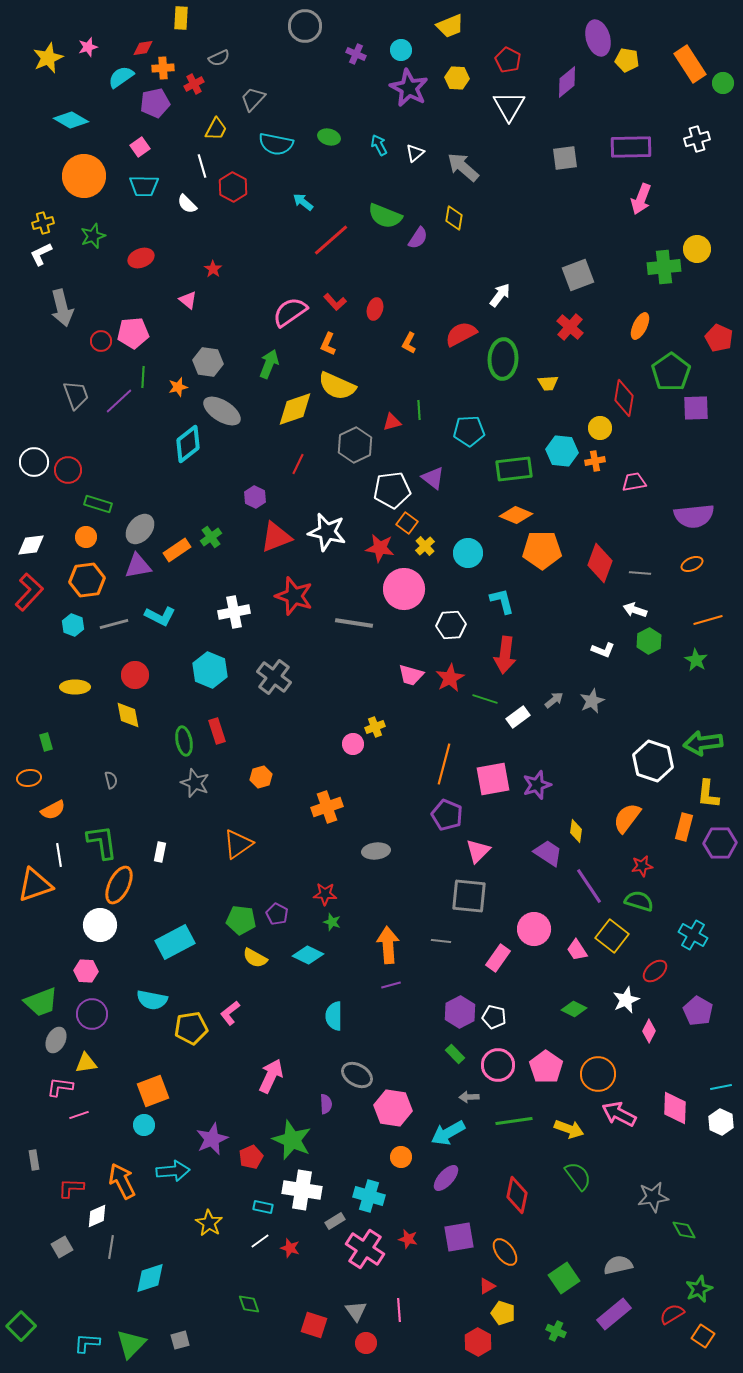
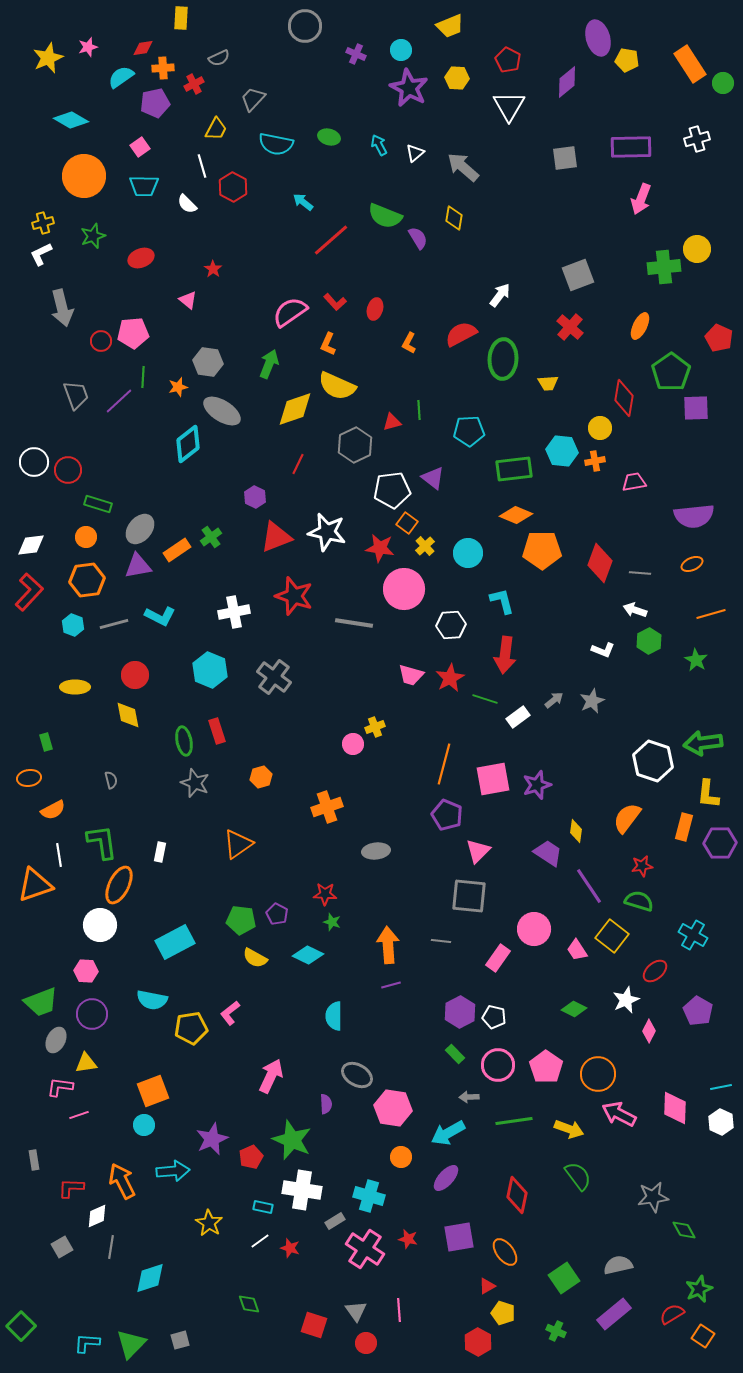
purple semicircle at (418, 238): rotated 65 degrees counterclockwise
orange line at (708, 620): moved 3 px right, 6 px up
